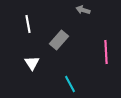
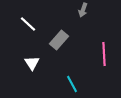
gray arrow: rotated 88 degrees counterclockwise
white line: rotated 36 degrees counterclockwise
pink line: moved 2 px left, 2 px down
cyan line: moved 2 px right
